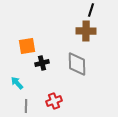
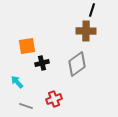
black line: moved 1 px right
gray diamond: rotated 55 degrees clockwise
cyan arrow: moved 1 px up
red cross: moved 2 px up
gray line: rotated 72 degrees counterclockwise
